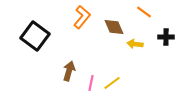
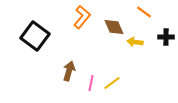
yellow arrow: moved 2 px up
